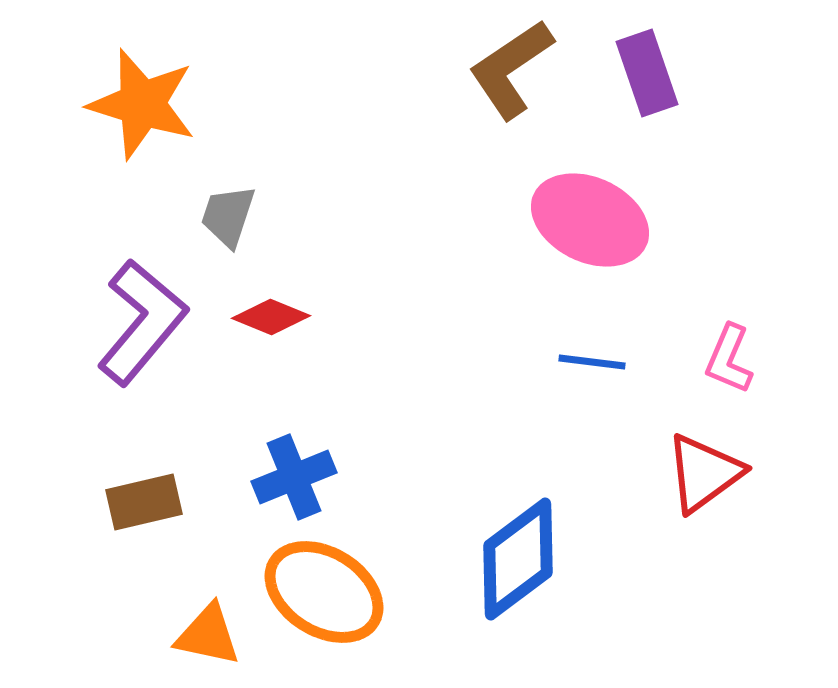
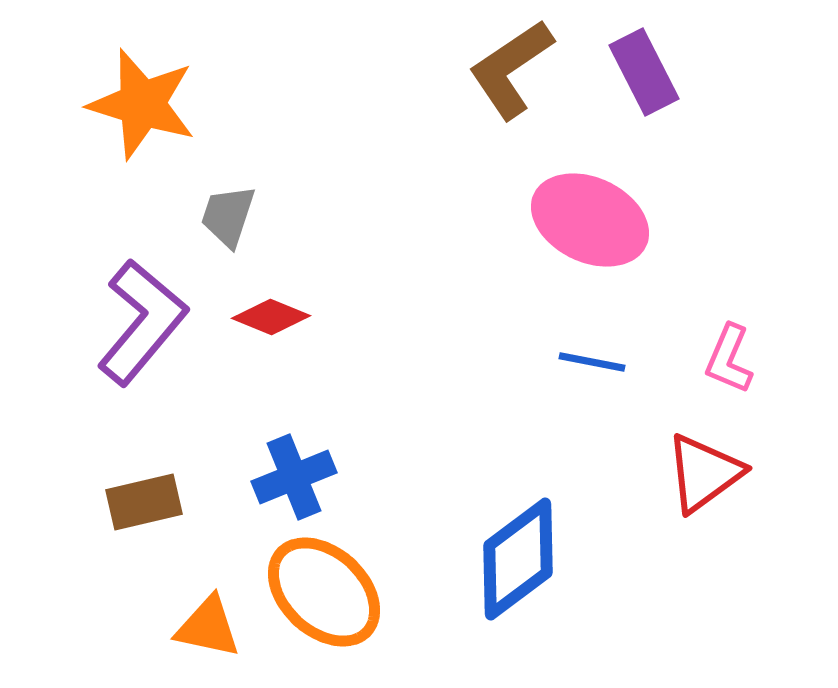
purple rectangle: moved 3 px left, 1 px up; rotated 8 degrees counterclockwise
blue line: rotated 4 degrees clockwise
orange ellipse: rotated 11 degrees clockwise
orange triangle: moved 8 px up
